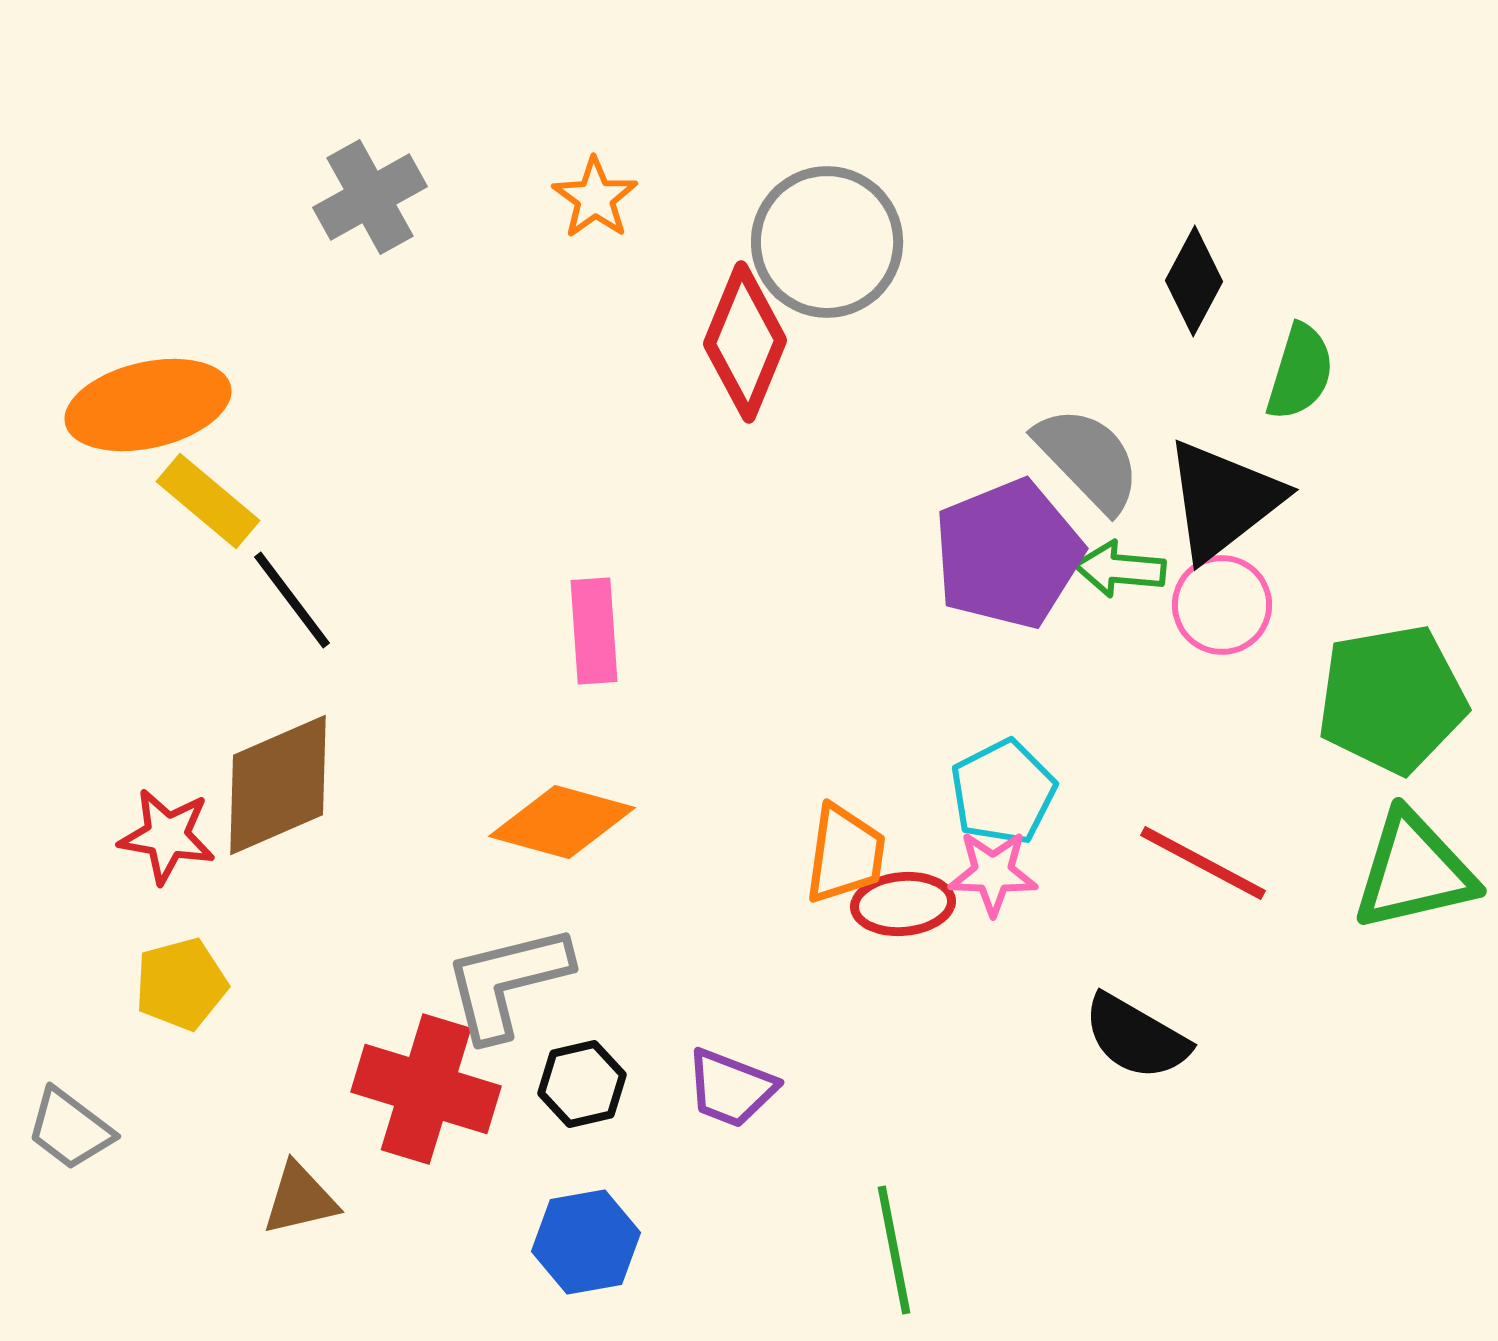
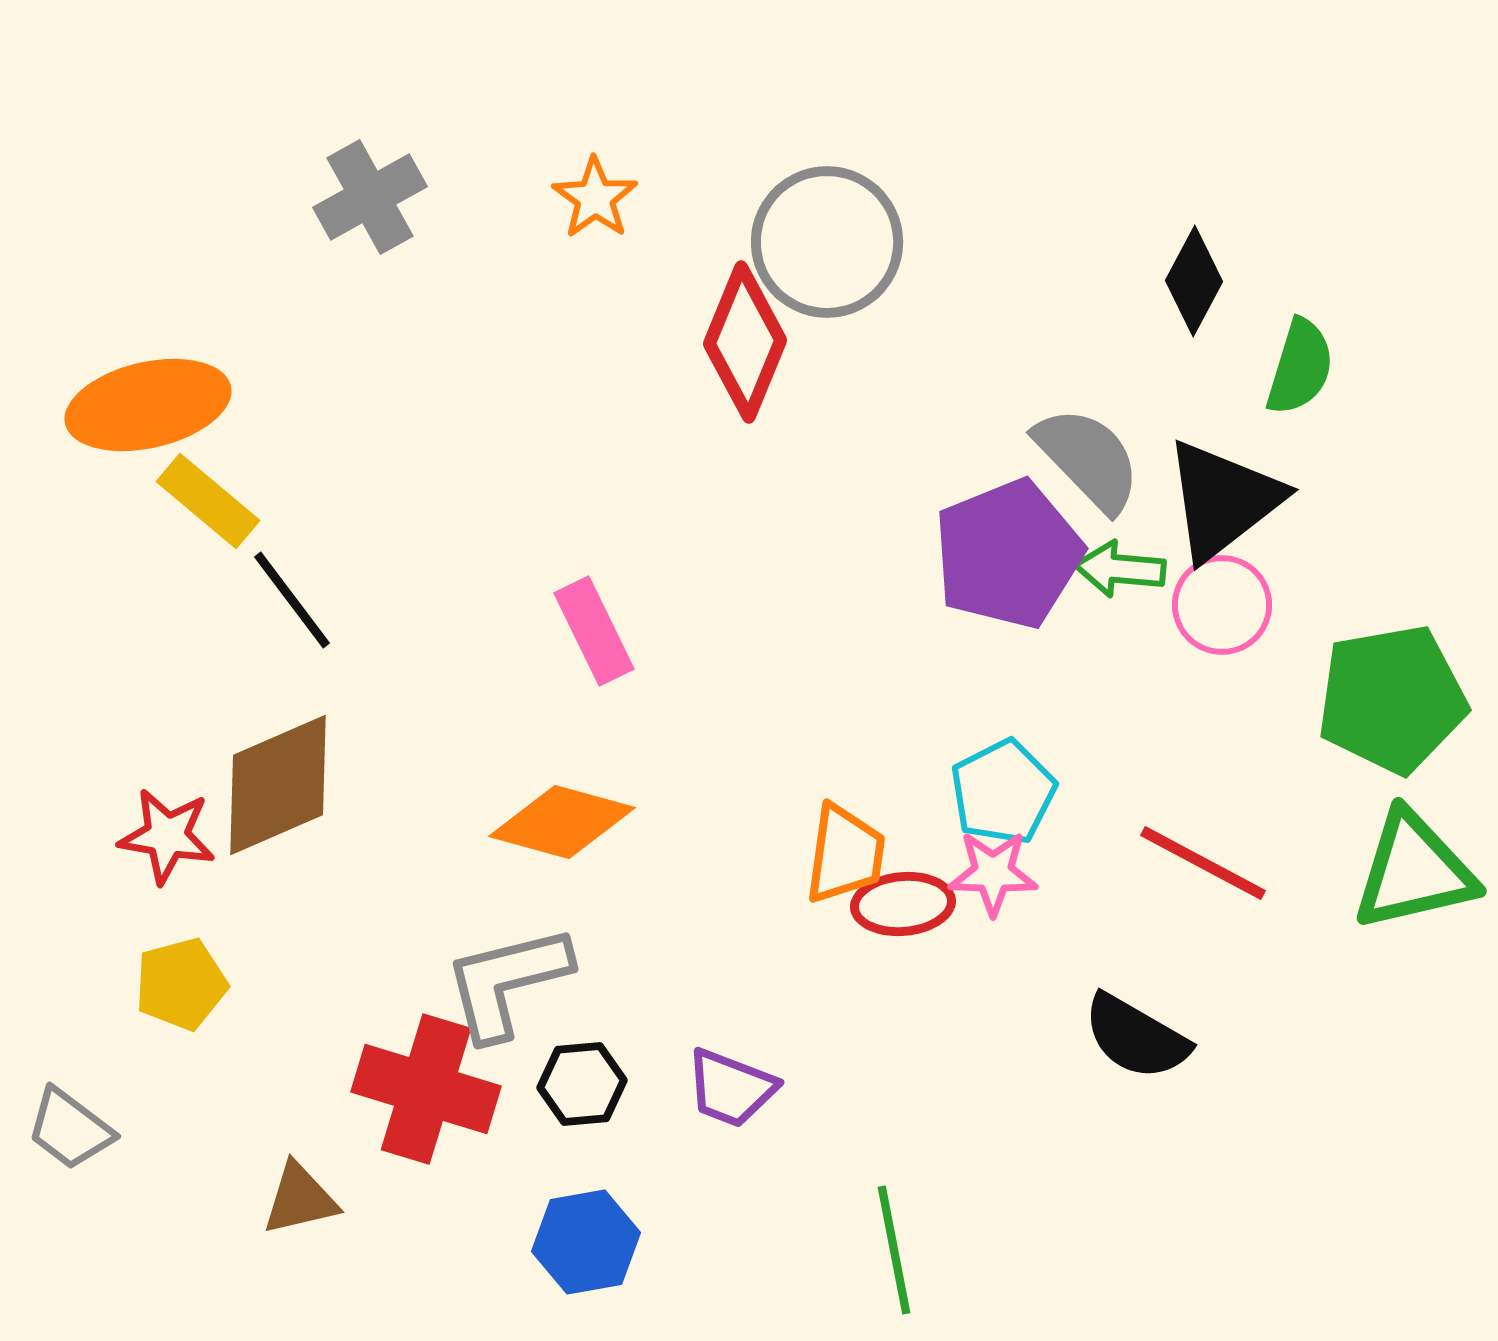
green semicircle: moved 5 px up
pink rectangle: rotated 22 degrees counterclockwise
black hexagon: rotated 8 degrees clockwise
